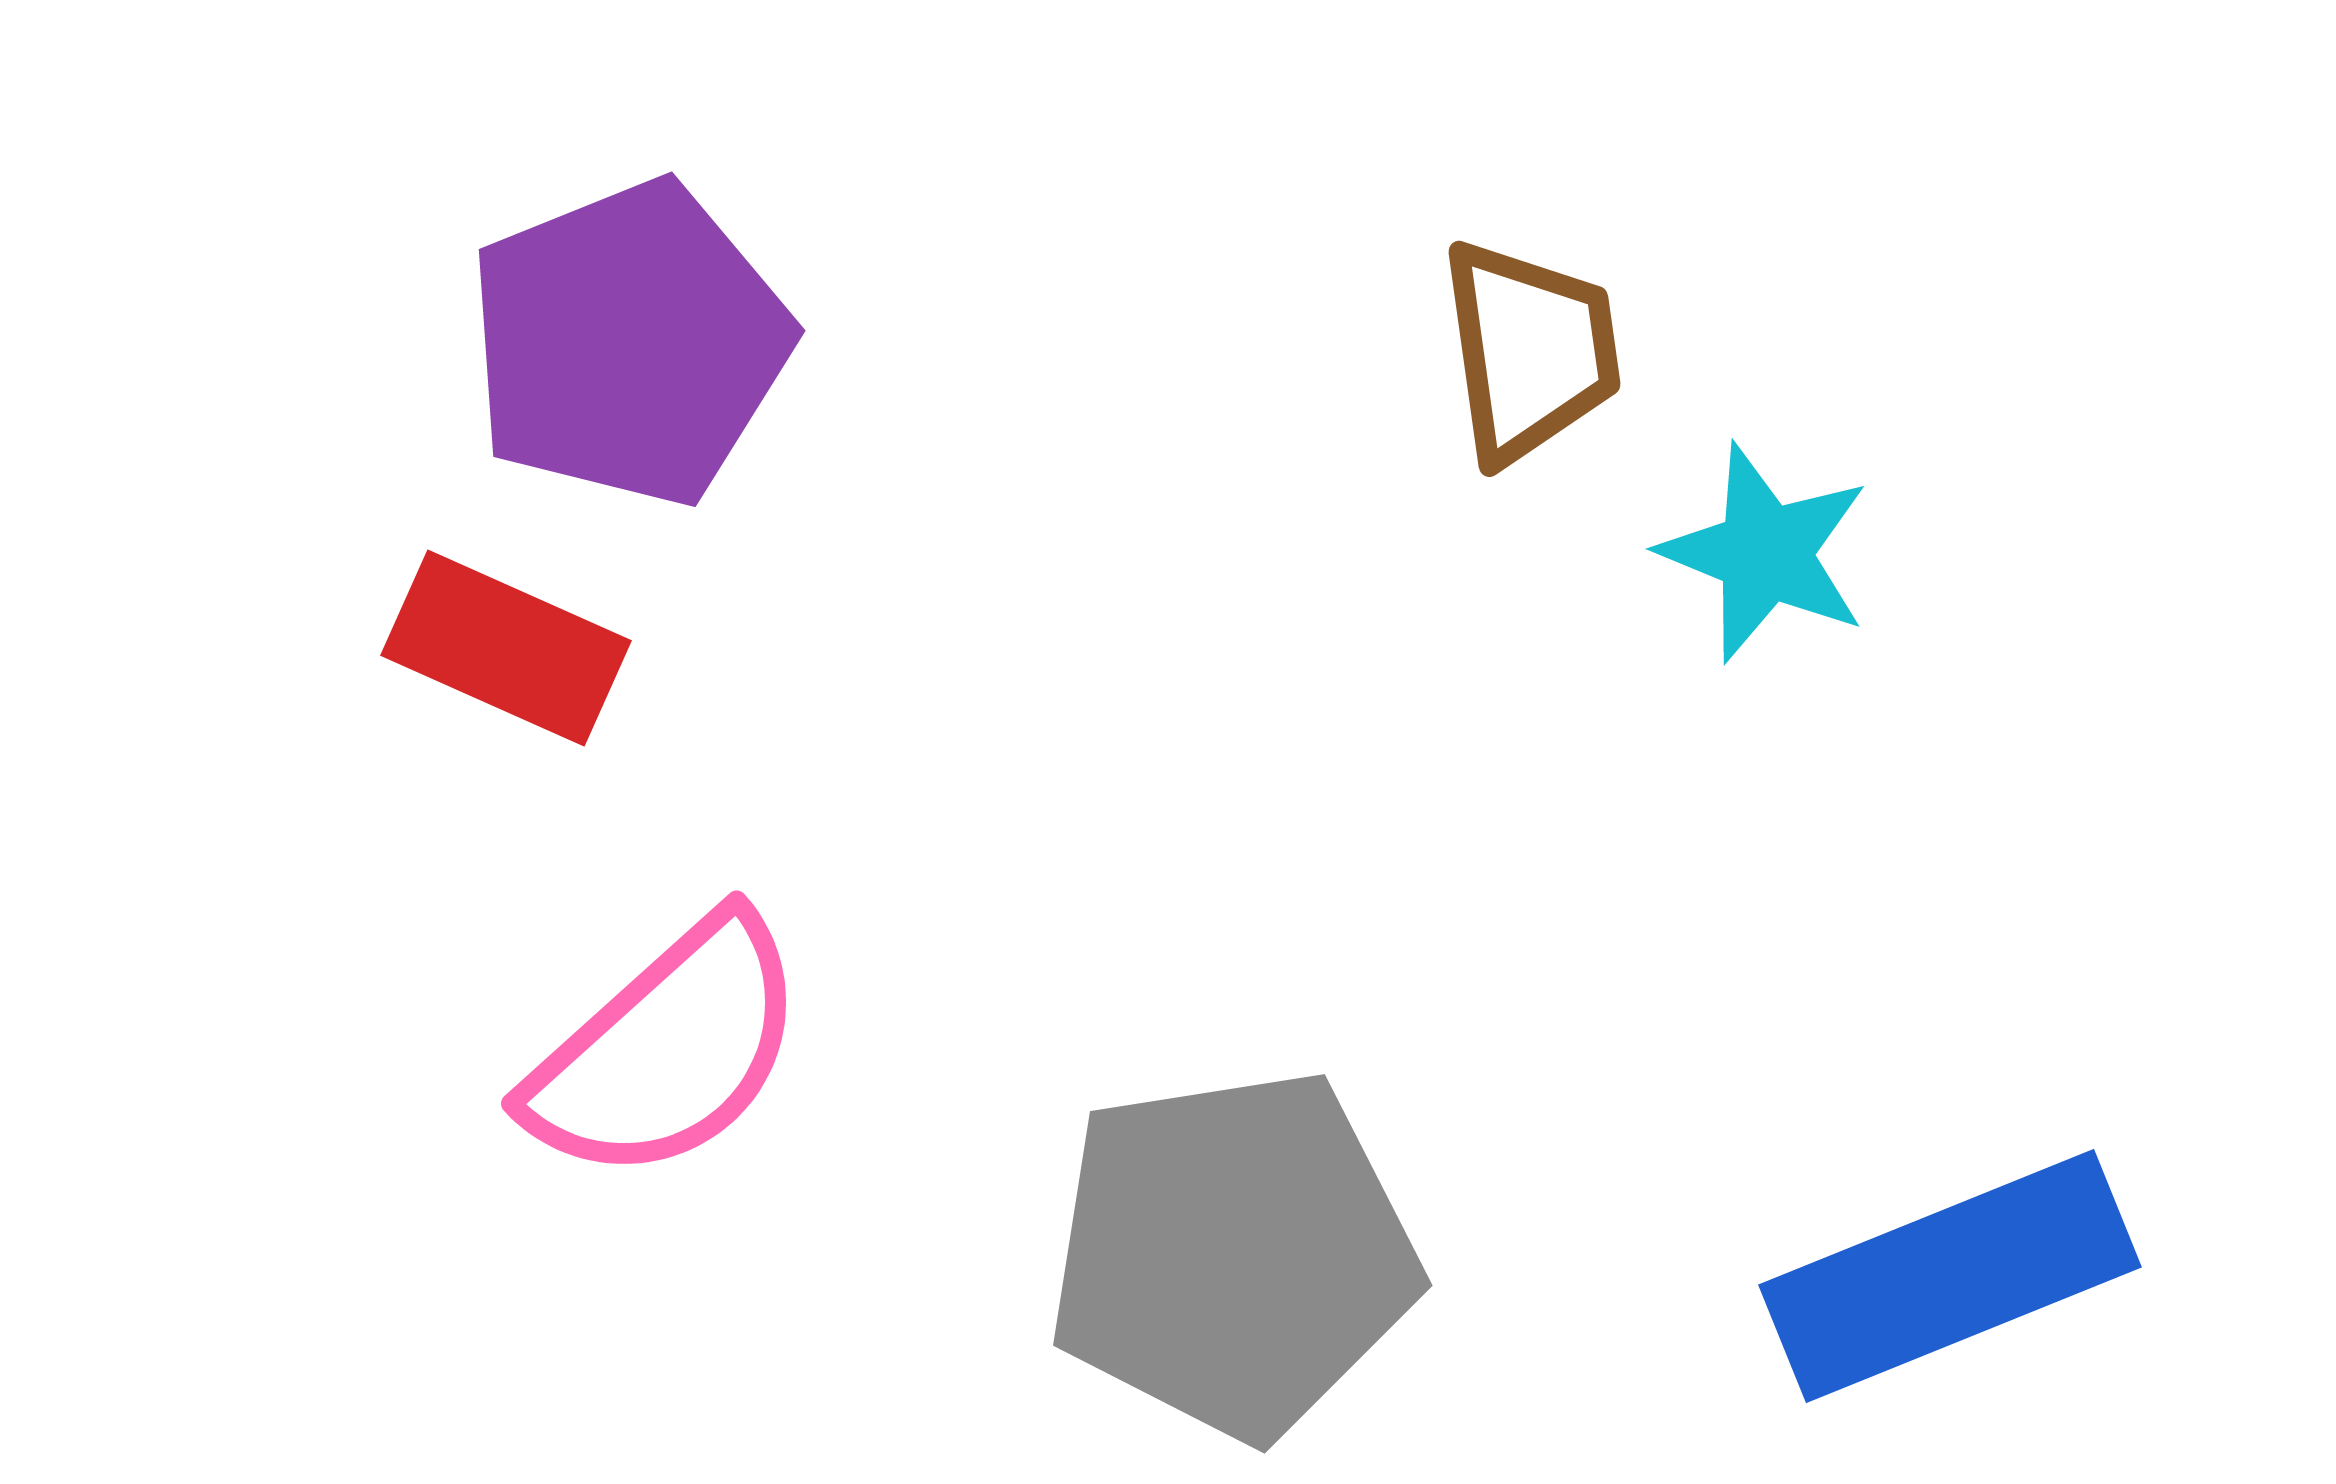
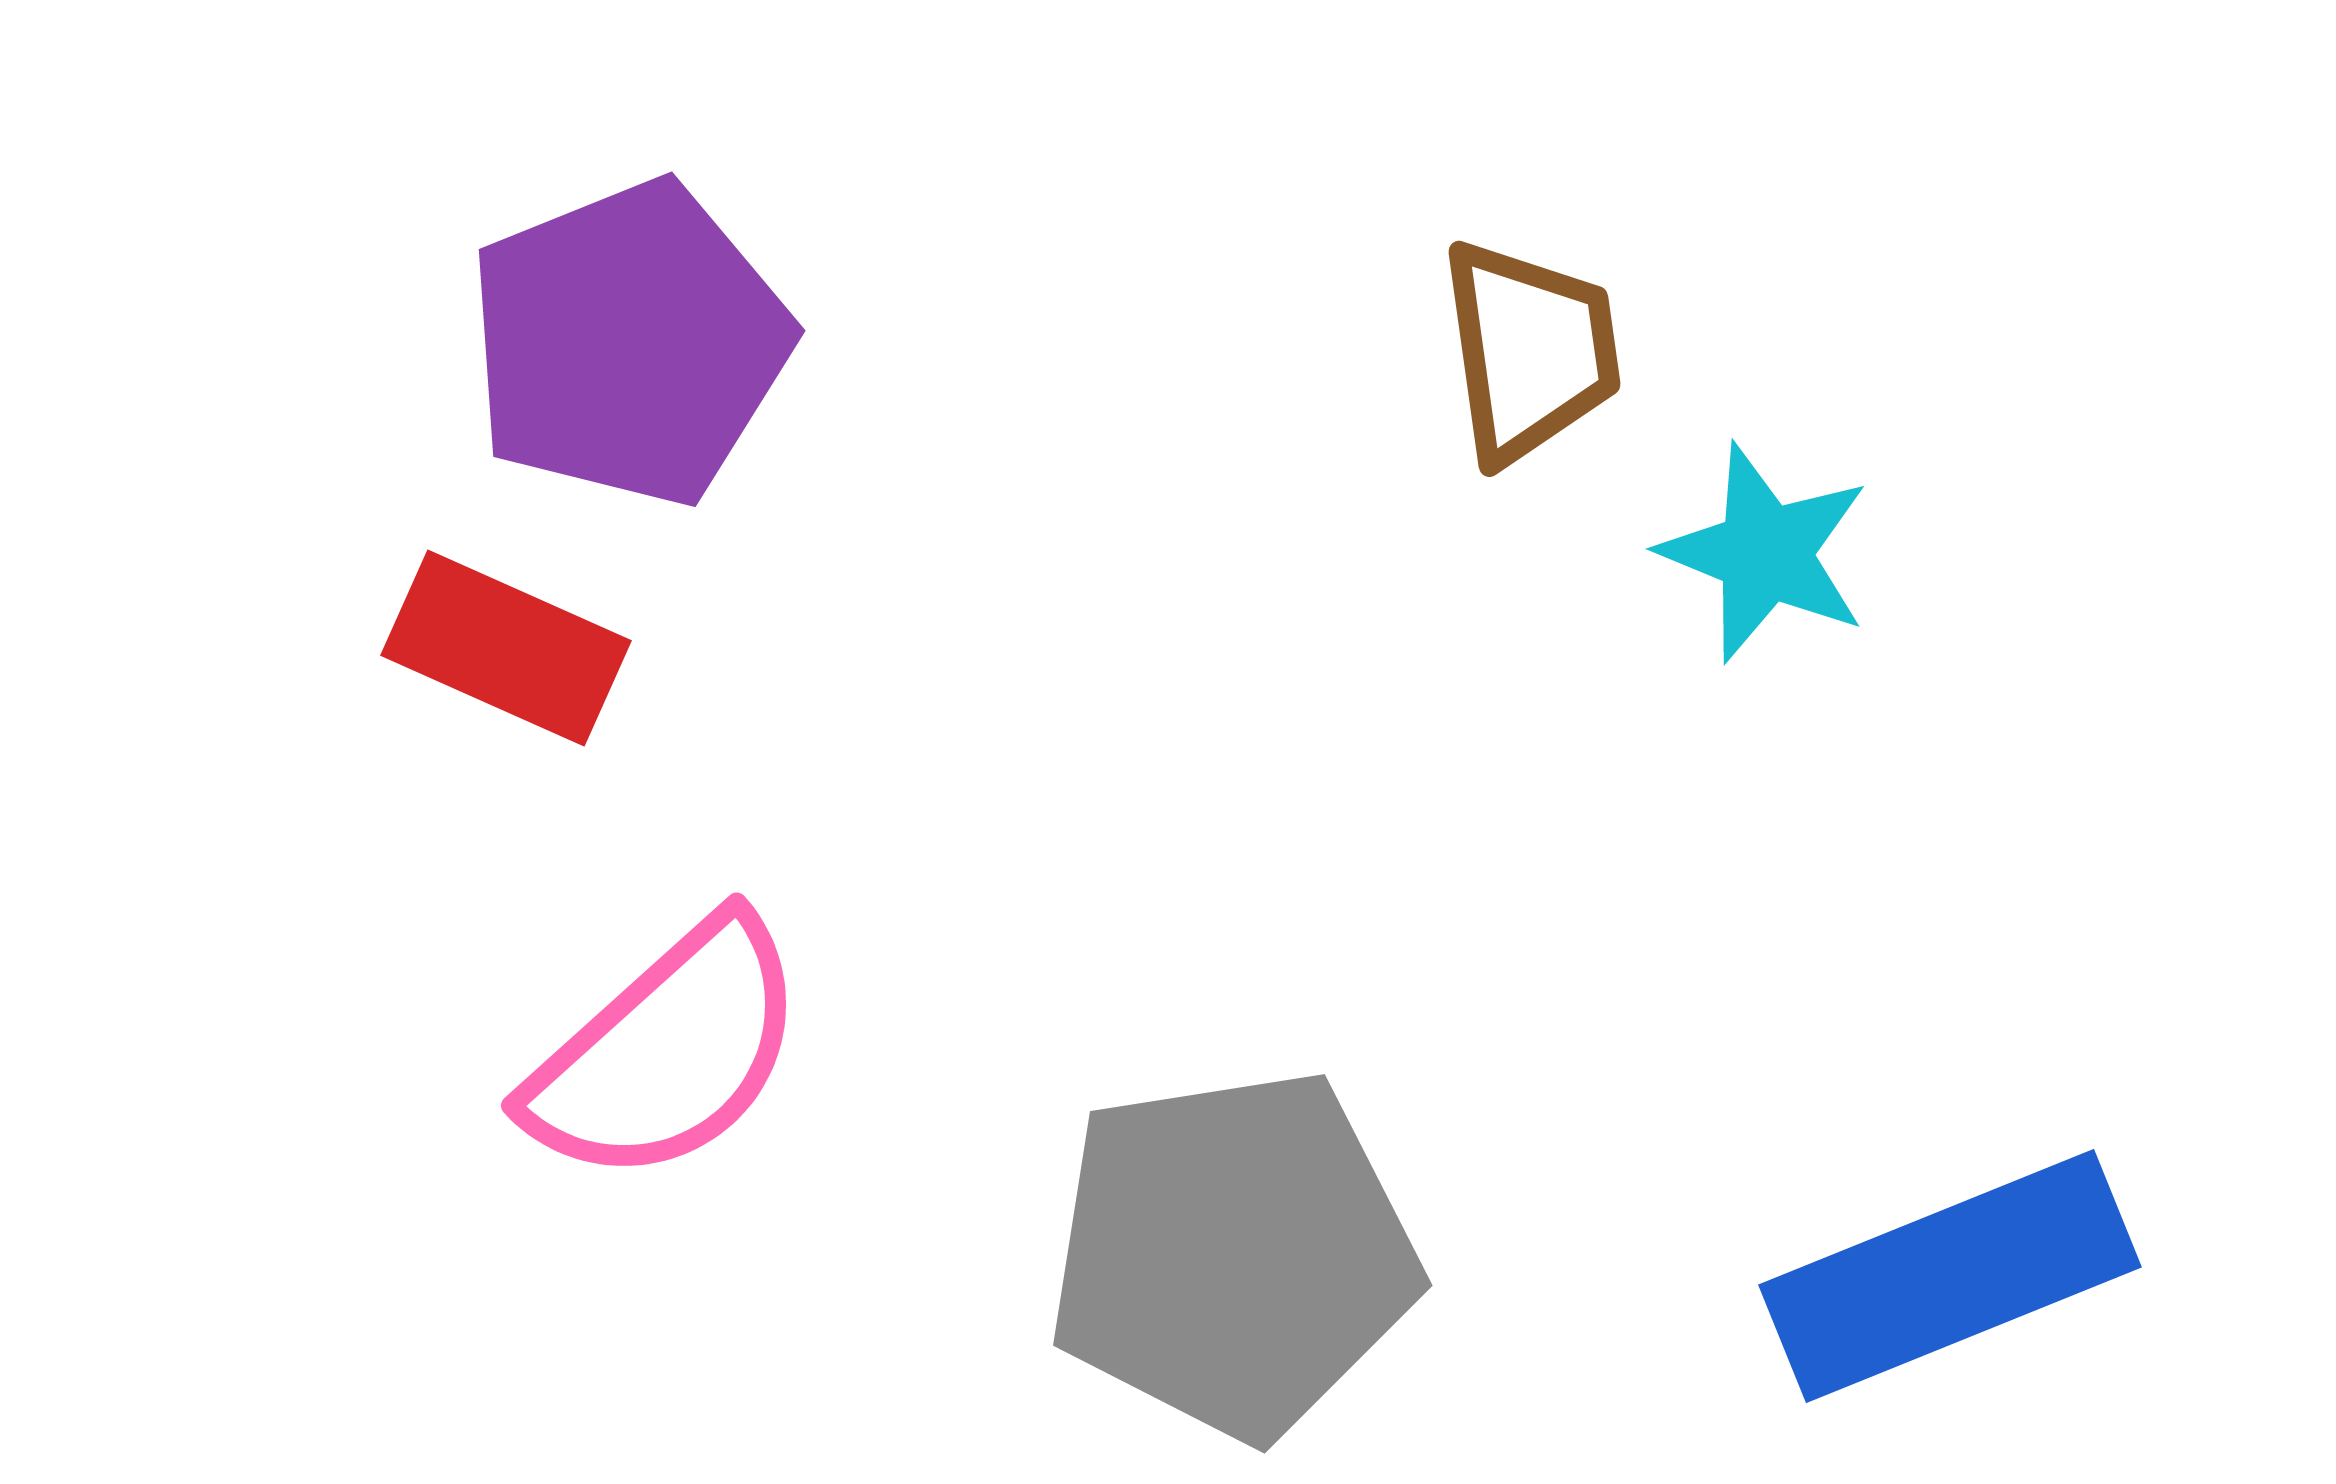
pink semicircle: moved 2 px down
